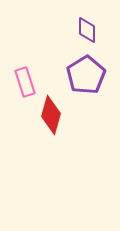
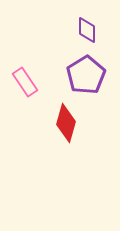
pink rectangle: rotated 16 degrees counterclockwise
red diamond: moved 15 px right, 8 px down
